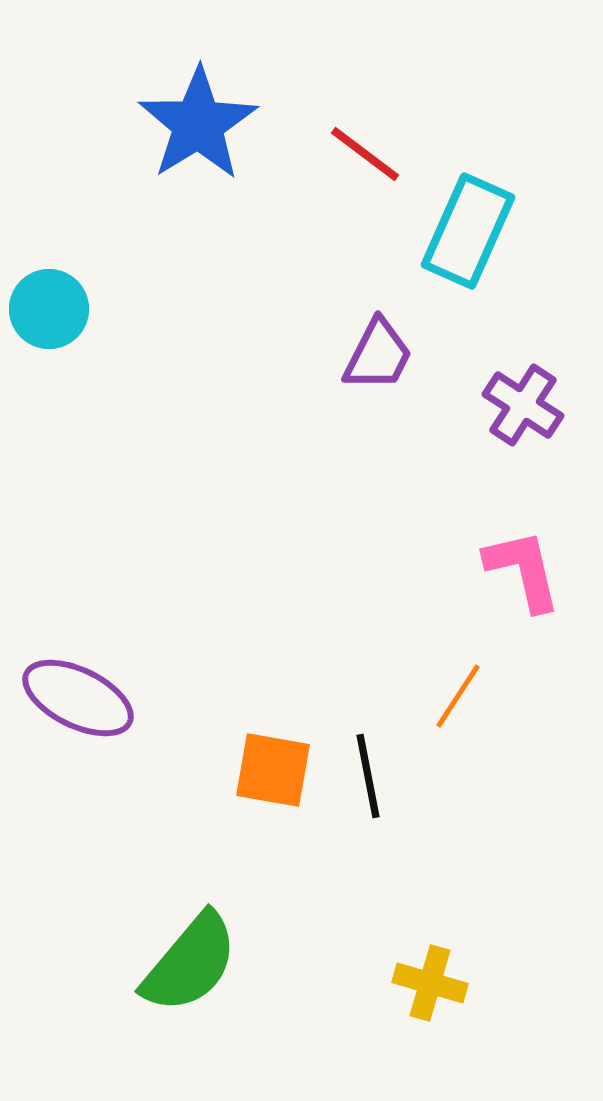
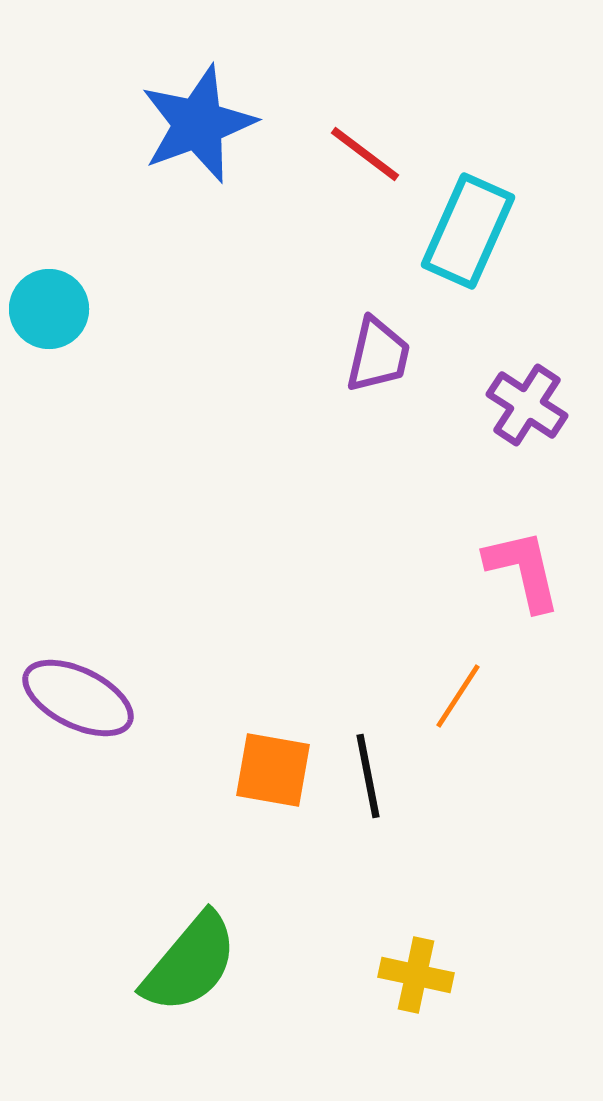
blue star: rotated 12 degrees clockwise
purple trapezoid: rotated 14 degrees counterclockwise
purple cross: moved 4 px right
yellow cross: moved 14 px left, 8 px up; rotated 4 degrees counterclockwise
